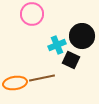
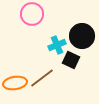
brown line: rotated 25 degrees counterclockwise
